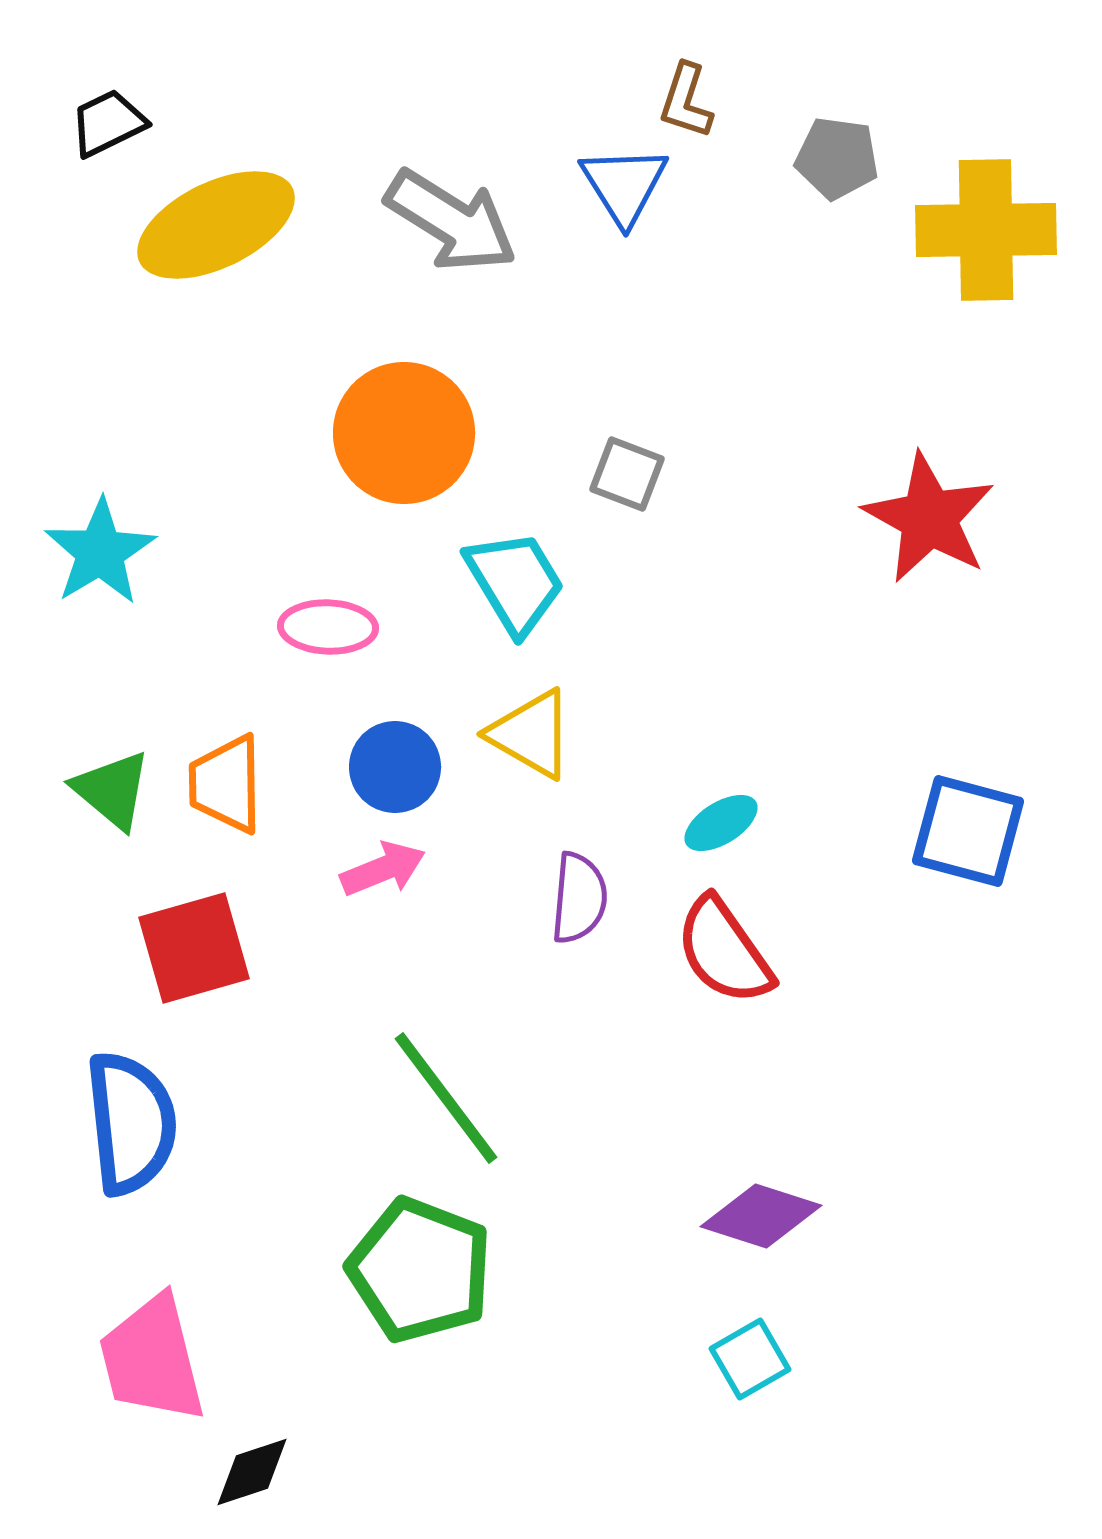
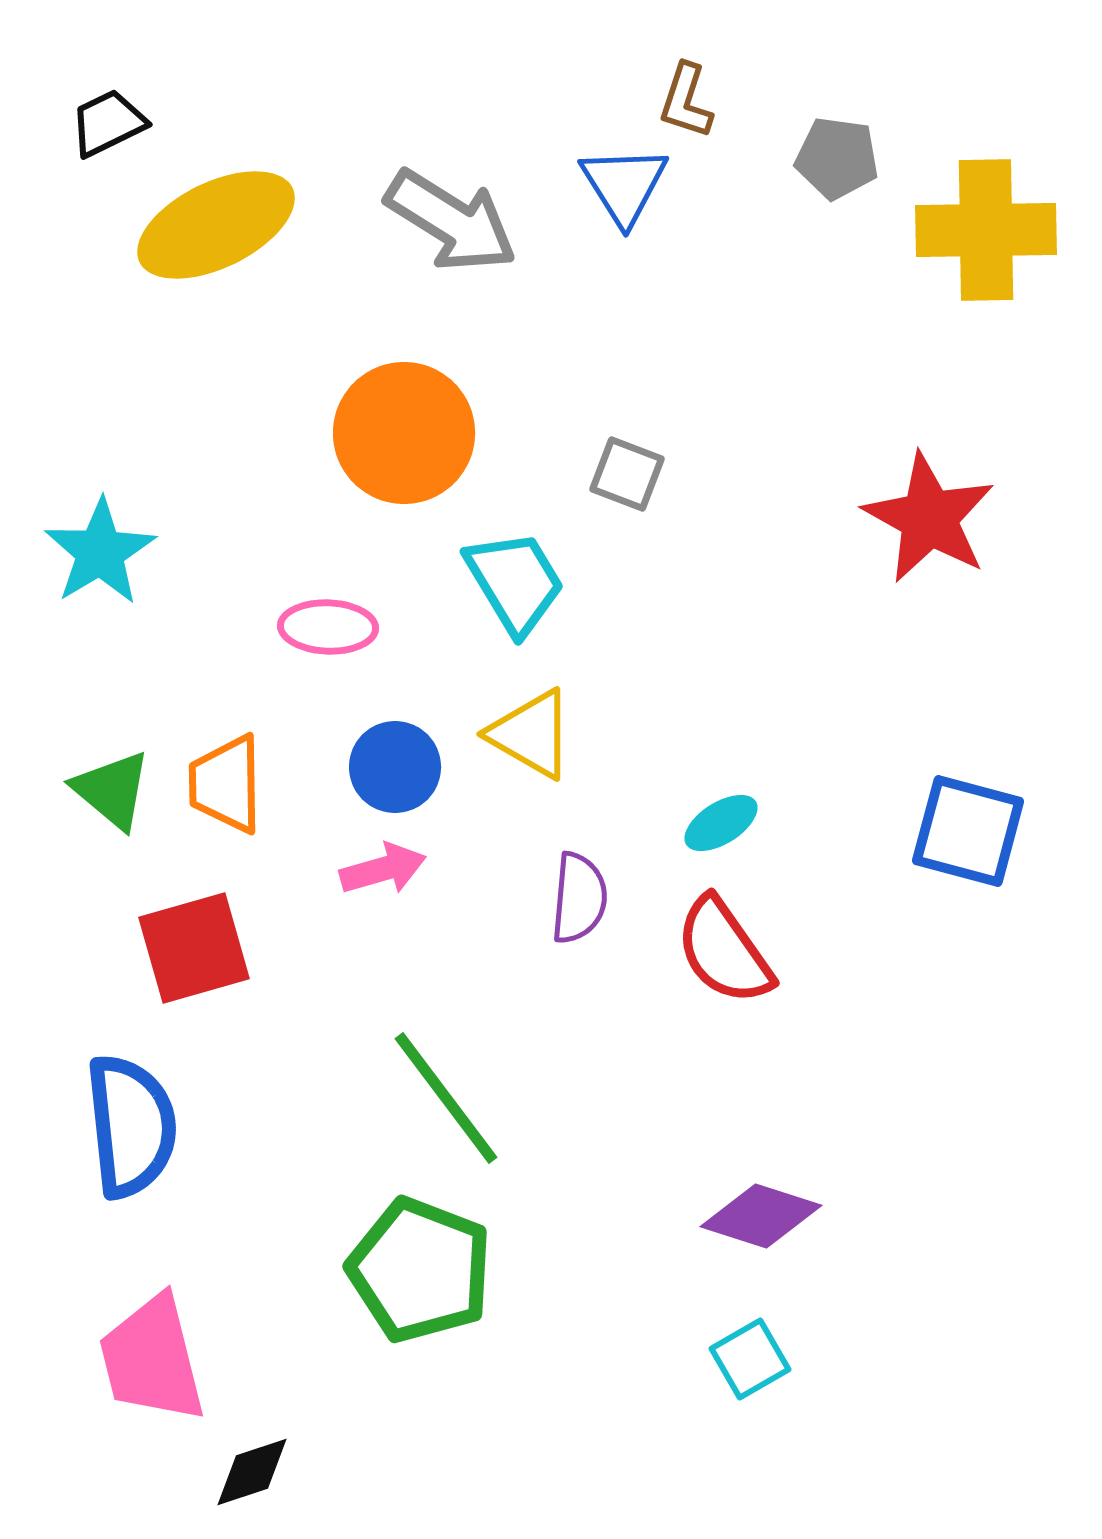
pink arrow: rotated 6 degrees clockwise
blue semicircle: moved 3 px down
